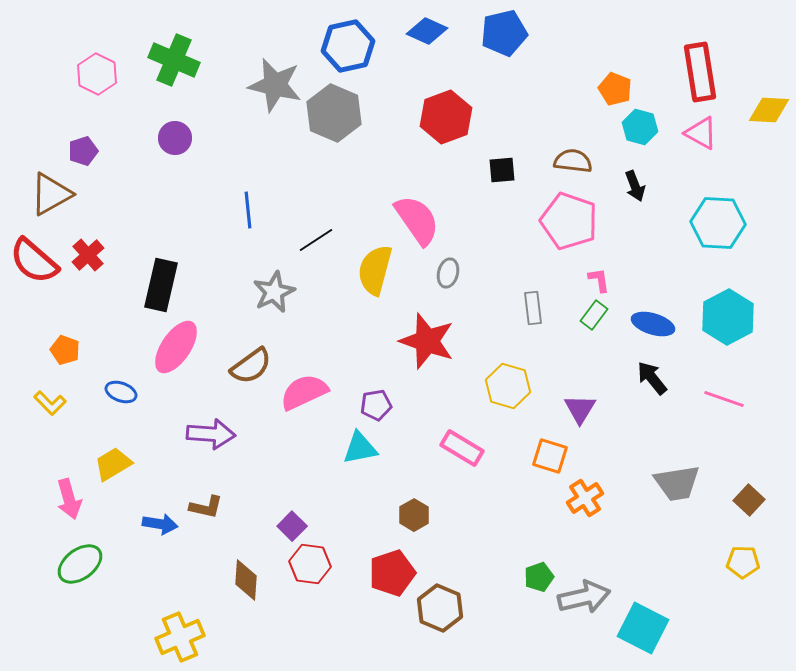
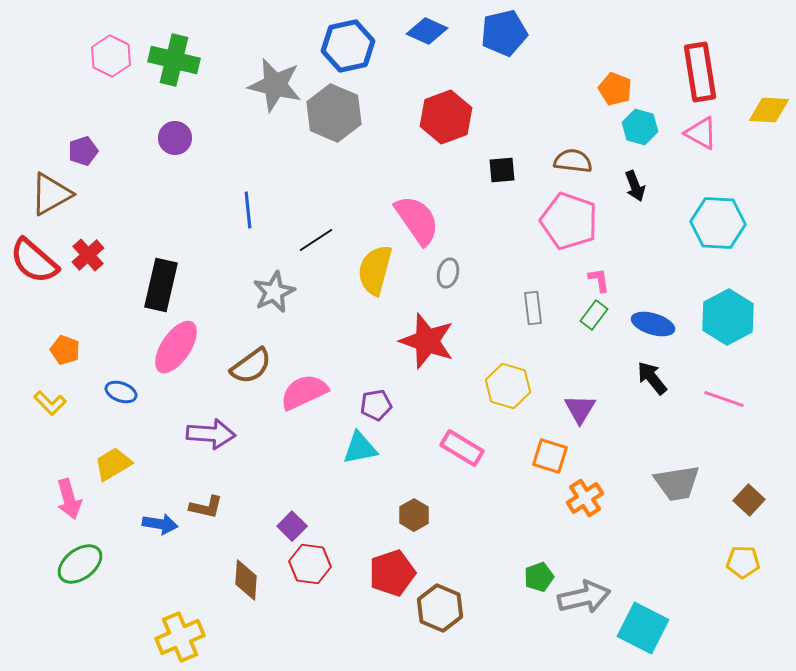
green cross at (174, 60): rotated 9 degrees counterclockwise
pink hexagon at (97, 74): moved 14 px right, 18 px up
